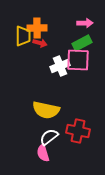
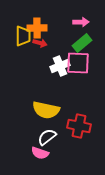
pink arrow: moved 4 px left, 1 px up
green rectangle: rotated 12 degrees counterclockwise
pink square: moved 3 px down
red cross: moved 1 px right, 5 px up
white semicircle: moved 2 px left
pink semicircle: moved 3 px left; rotated 54 degrees counterclockwise
